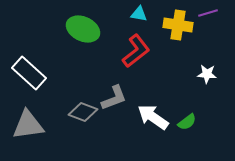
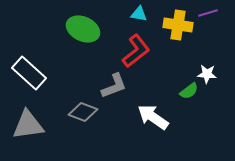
gray L-shape: moved 12 px up
green semicircle: moved 2 px right, 31 px up
